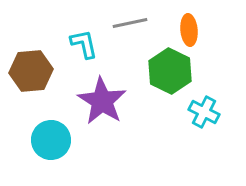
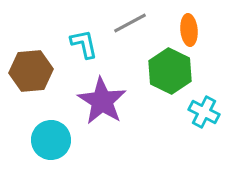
gray line: rotated 16 degrees counterclockwise
